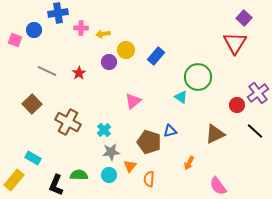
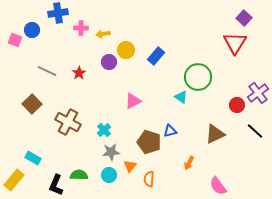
blue circle: moved 2 px left
pink triangle: rotated 12 degrees clockwise
